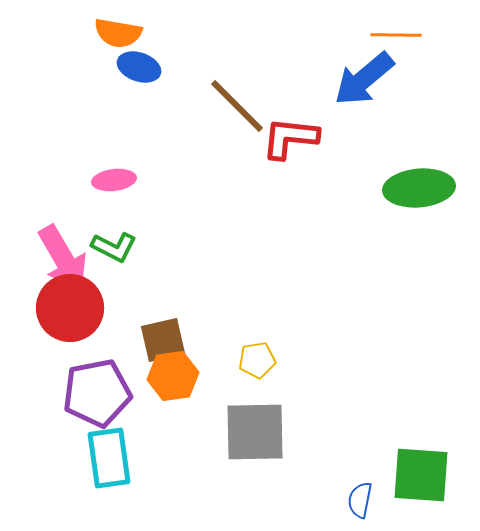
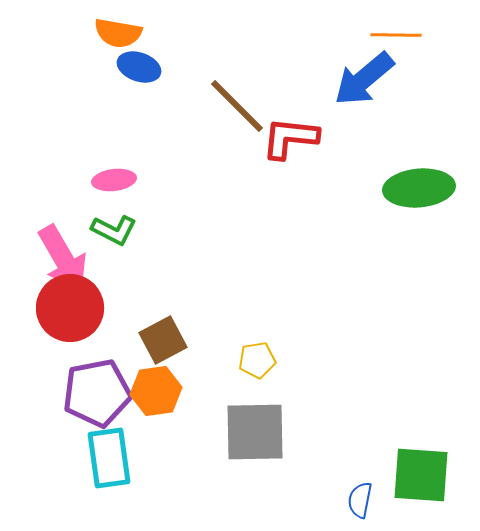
green L-shape: moved 17 px up
brown square: rotated 15 degrees counterclockwise
orange hexagon: moved 17 px left, 15 px down
